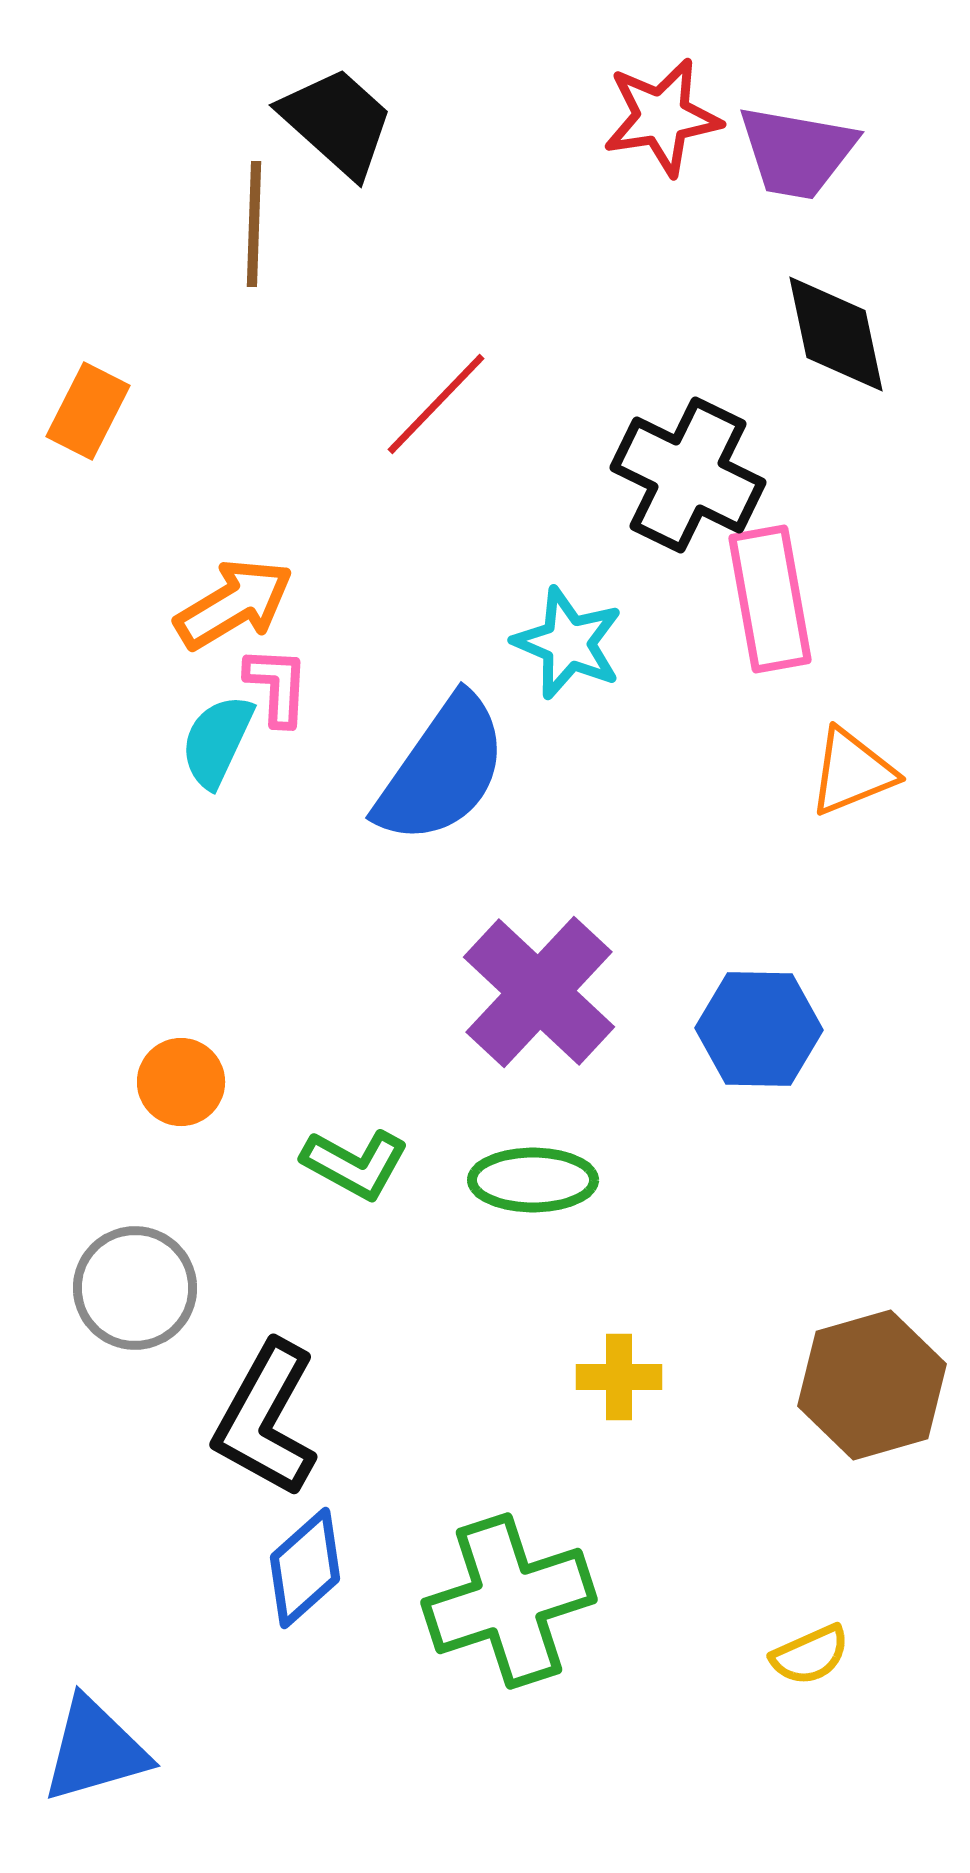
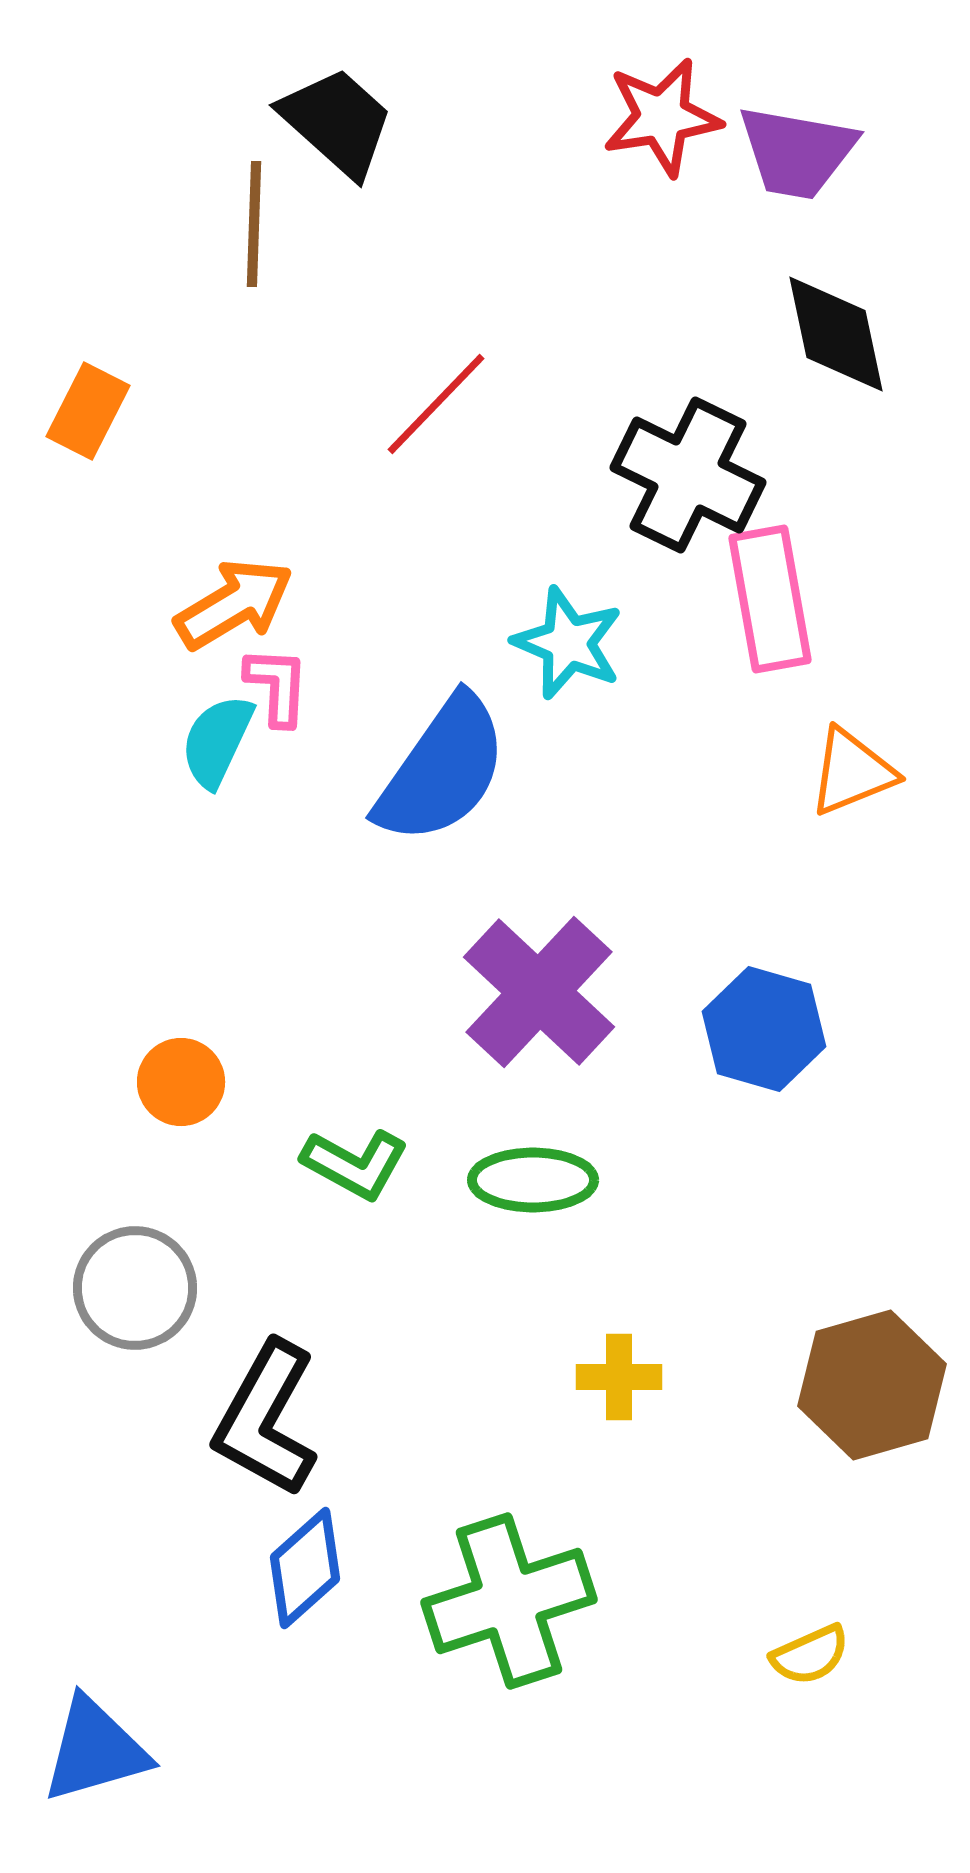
blue hexagon: moved 5 px right; rotated 15 degrees clockwise
